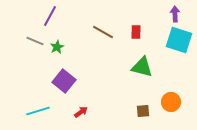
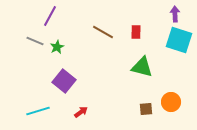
brown square: moved 3 px right, 2 px up
